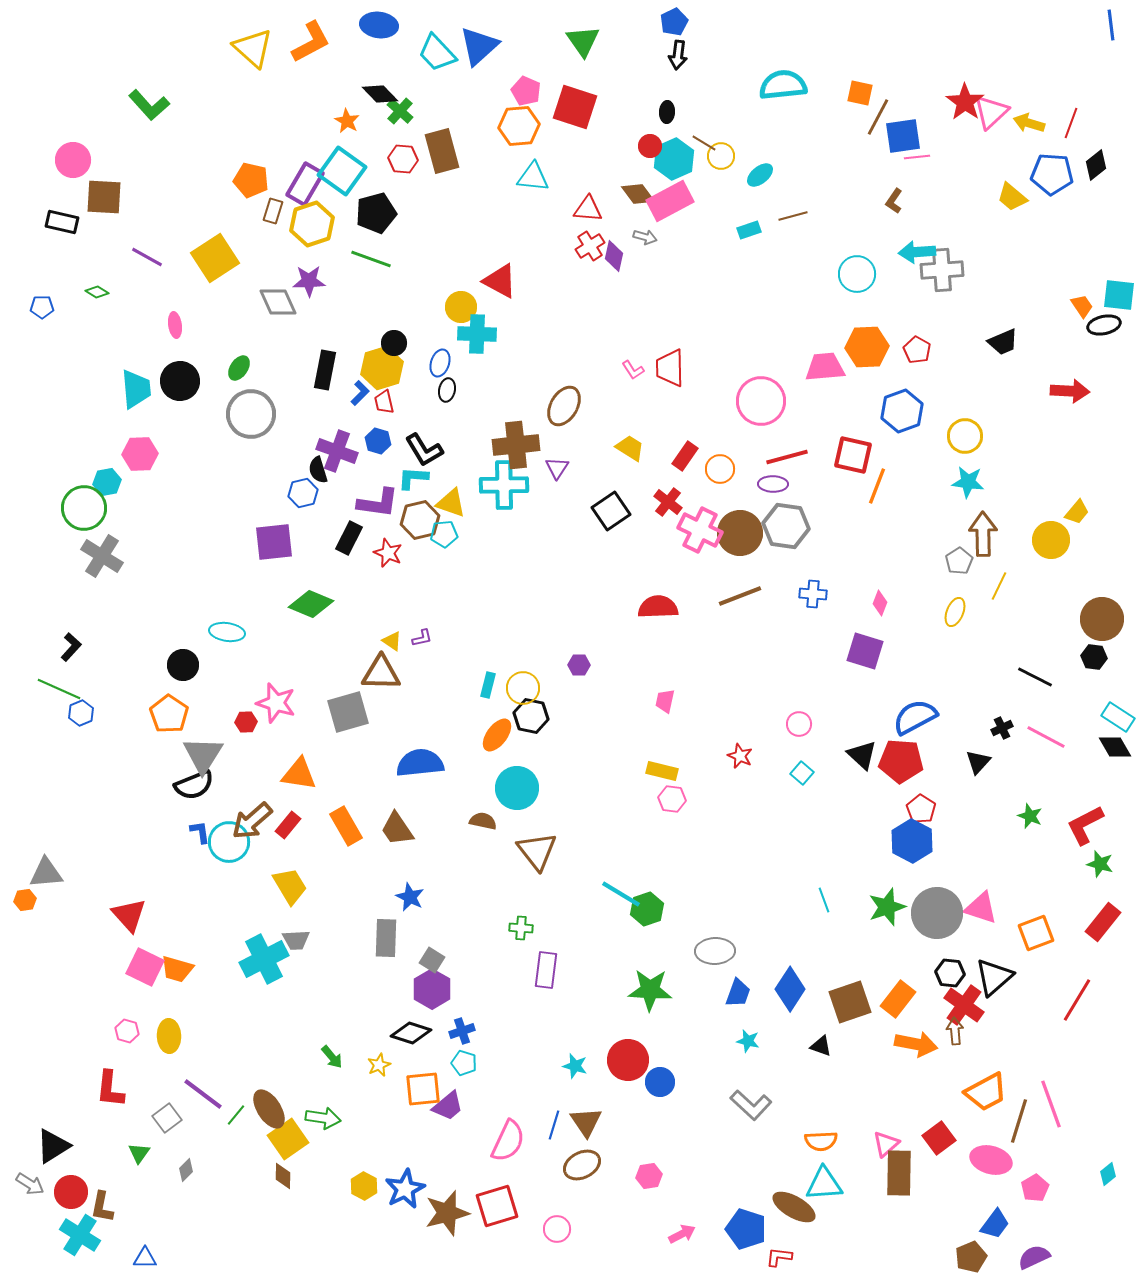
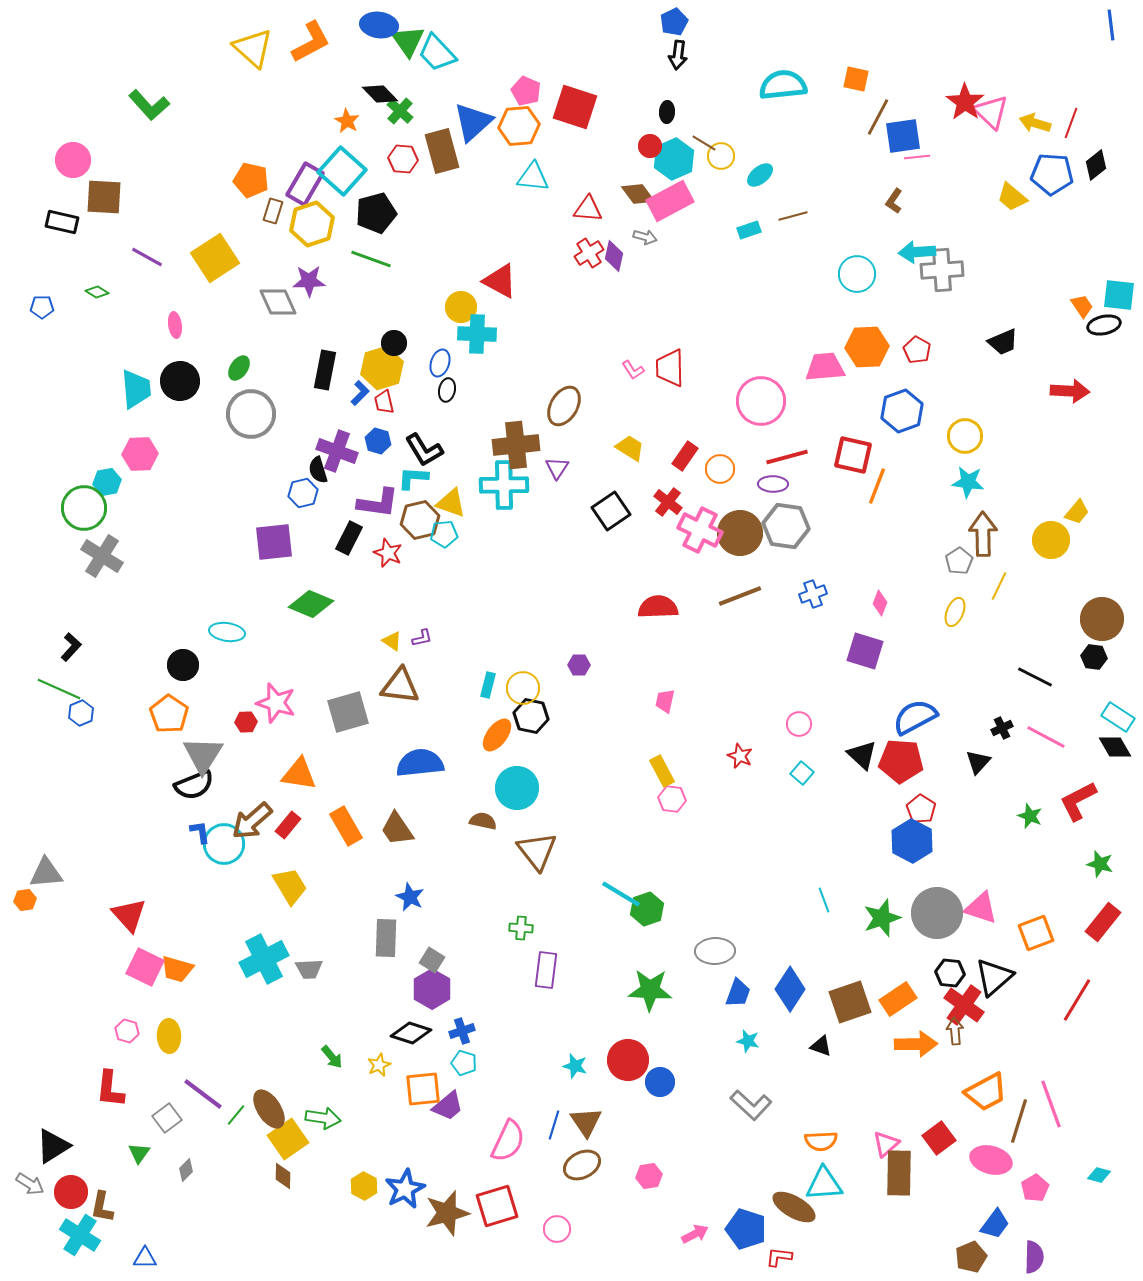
green triangle at (583, 41): moved 175 px left
blue triangle at (479, 46): moved 6 px left, 76 px down
orange square at (860, 93): moved 4 px left, 14 px up
pink triangle at (991, 112): rotated 33 degrees counterclockwise
yellow arrow at (1029, 123): moved 6 px right
cyan square at (342, 171): rotated 6 degrees clockwise
red cross at (590, 246): moved 1 px left, 7 px down
blue cross at (813, 594): rotated 24 degrees counterclockwise
brown triangle at (381, 673): moved 19 px right, 13 px down; rotated 6 degrees clockwise
yellow rectangle at (662, 771): rotated 48 degrees clockwise
red L-shape at (1085, 825): moved 7 px left, 24 px up
cyan circle at (229, 842): moved 5 px left, 2 px down
green star at (887, 907): moved 5 px left, 11 px down
gray trapezoid at (296, 940): moved 13 px right, 29 px down
orange rectangle at (898, 999): rotated 18 degrees clockwise
orange arrow at (916, 1044): rotated 12 degrees counterclockwise
cyan diamond at (1108, 1174): moved 9 px left, 1 px down; rotated 55 degrees clockwise
pink arrow at (682, 1234): moved 13 px right
purple semicircle at (1034, 1257): rotated 116 degrees clockwise
